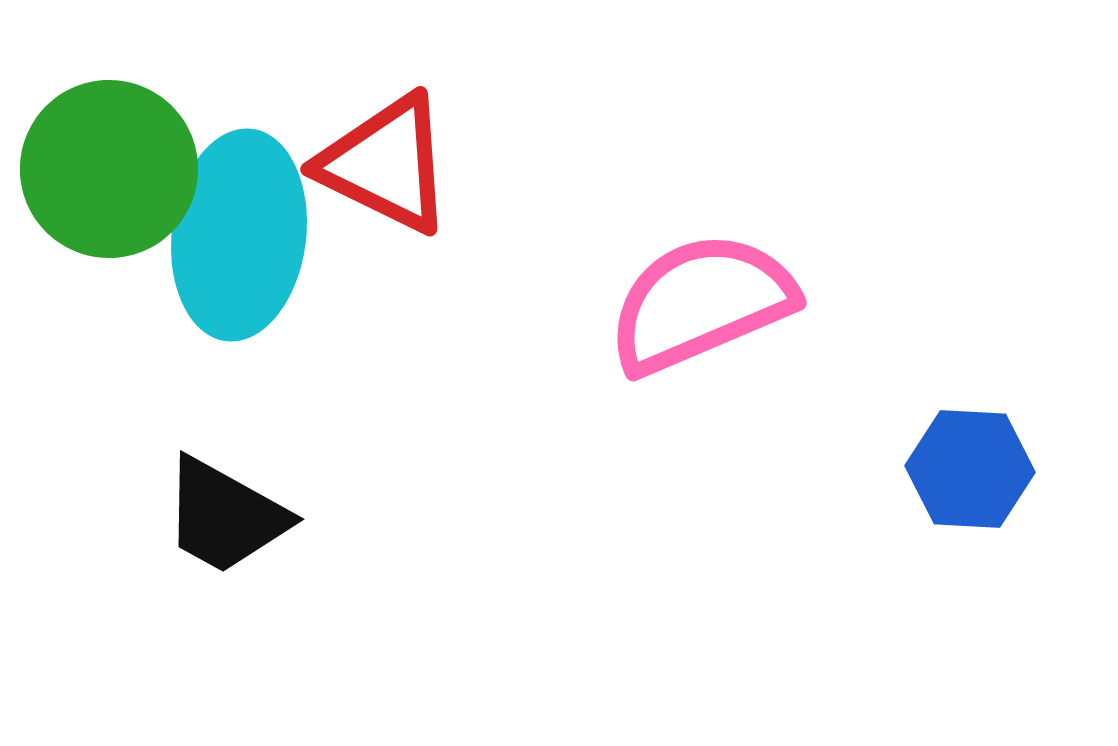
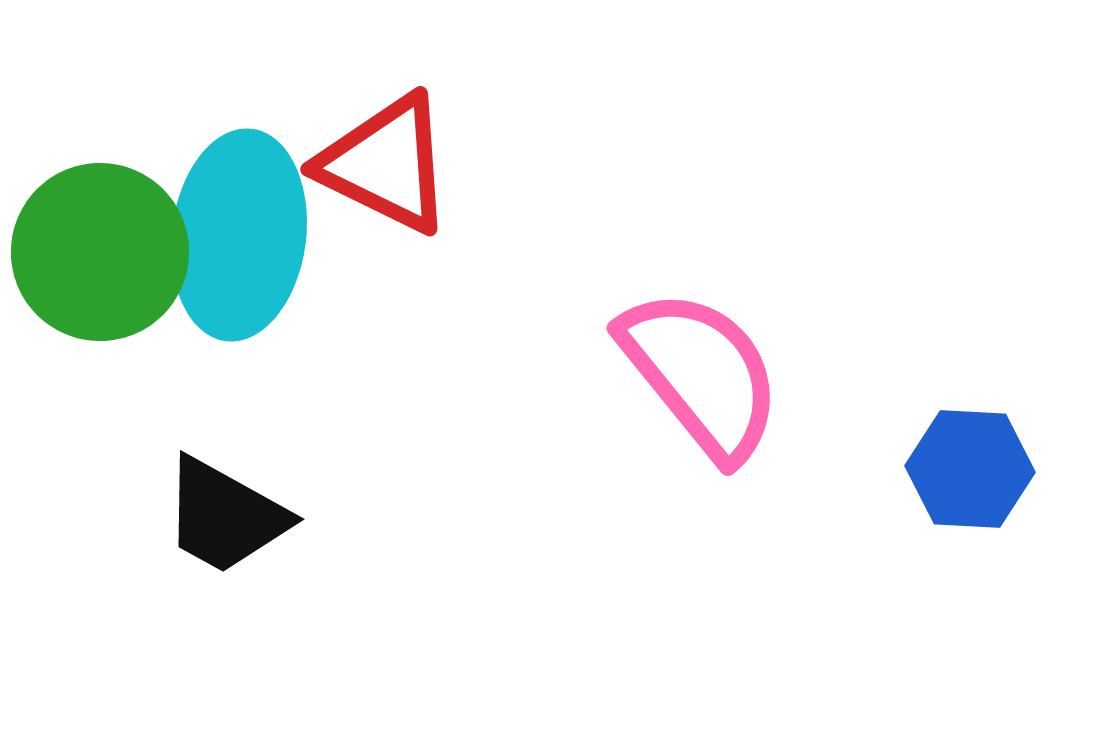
green circle: moved 9 px left, 83 px down
pink semicircle: moved 71 px down; rotated 74 degrees clockwise
